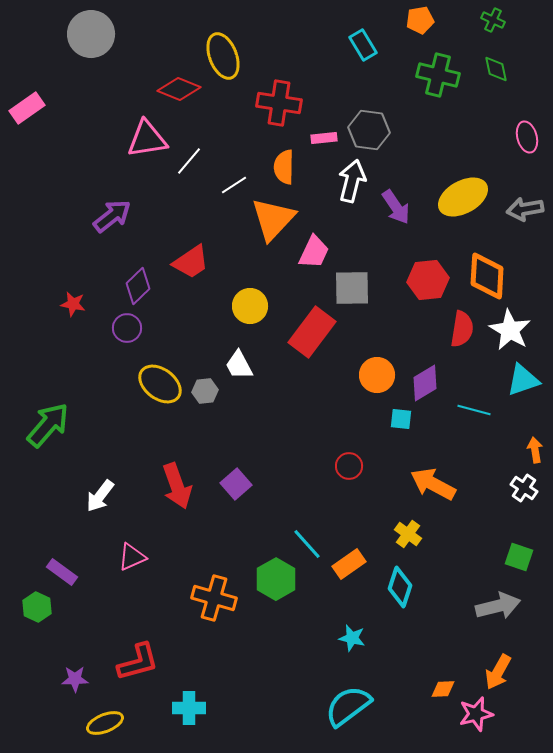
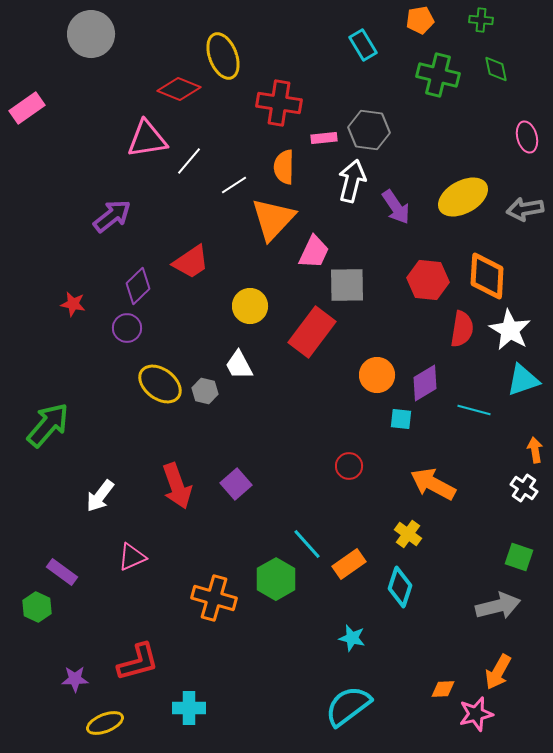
green cross at (493, 20): moved 12 px left; rotated 20 degrees counterclockwise
red hexagon at (428, 280): rotated 12 degrees clockwise
gray square at (352, 288): moved 5 px left, 3 px up
gray hexagon at (205, 391): rotated 20 degrees clockwise
